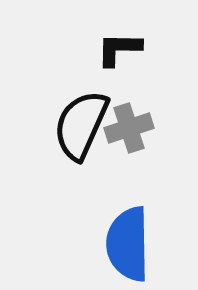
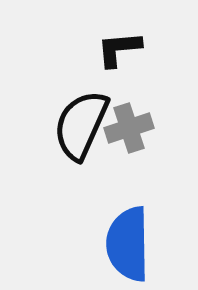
black L-shape: rotated 6 degrees counterclockwise
